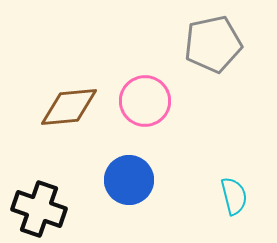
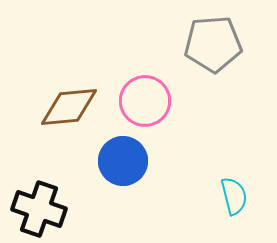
gray pentagon: rotated 8 degrees clockwise
blue circle: moved 6 px left, 19 px up
